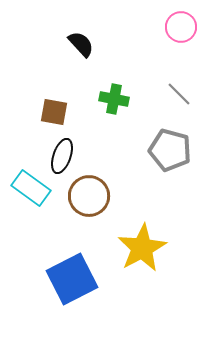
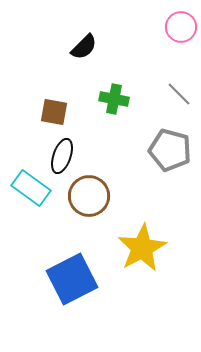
black semicircle: moved 3 px right, 3 px down; rotated 88 degrees clockwise
